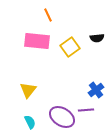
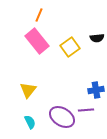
orange line: moved 9 px left; rotated 48 degrees clockwise
pink rectangle: rotated 45 degrees clockwise
blue cross: rotated 28 degrees clockwise
